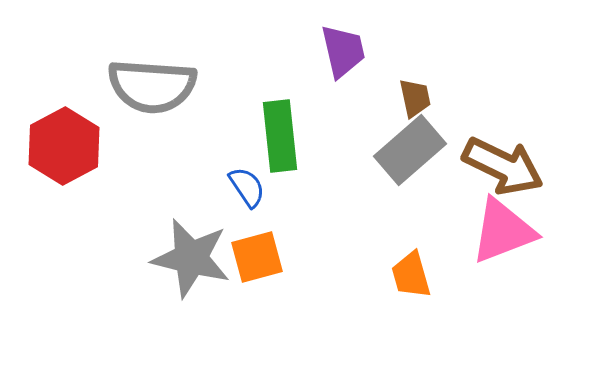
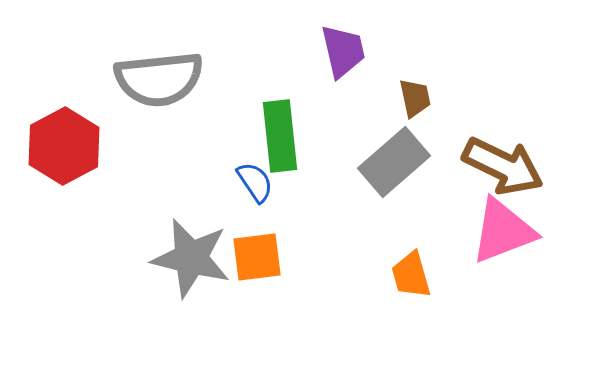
gray semicircle: moved 7 px right, 7 px up; rotated 10 degrees counterclockwise
gray rectangle: moved 16 px left, 12 px down
blue semicircle: moved 8 px right, 5 px up
orange square: rotated 8 degrees clockwise
